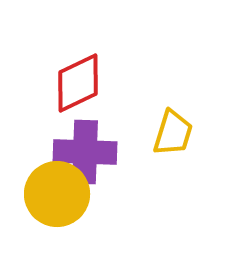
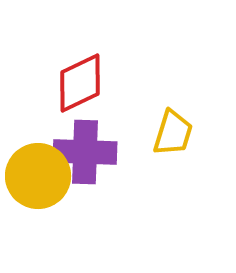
red diamond: moved 2 px right
yellow circle: moved 19 px left, 18 px up
